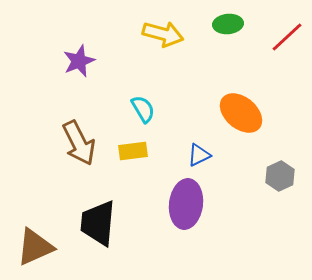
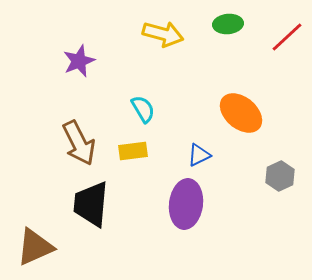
black trapezoid: moved 7 px left, 19 px up
